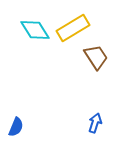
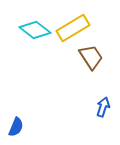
cyan diamond: rotated 20 degrees counterclockwise
brown trapezoid: moved 5 px left
blue arrow: moved 8 px right, 16 px up
